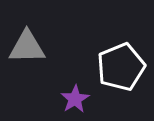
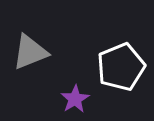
gray triangle: moved 3 px right, 5 px down; rotated 21 degrees counterclockwise
